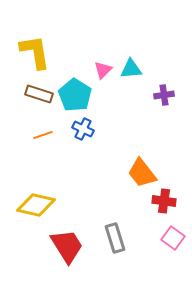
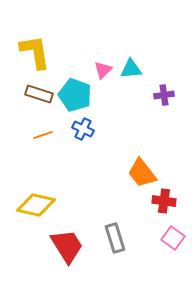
cyan pentagon: rotated 12 degrees counterclockwise
